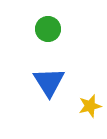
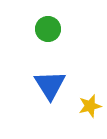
blue triangle: moved 1 px right, 3 px down
